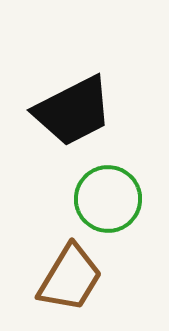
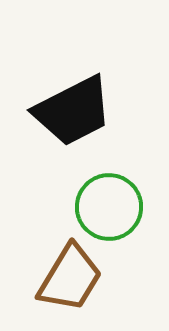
green circle: moved 1 px right, 8 px down
